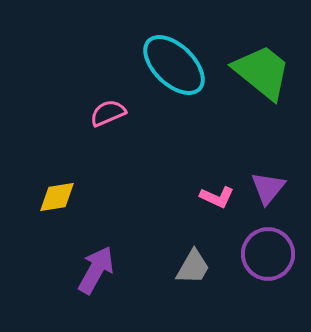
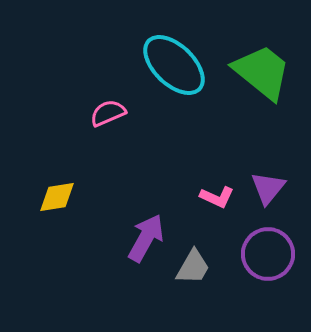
purple arrow: moved 50 px right, 32 px up
